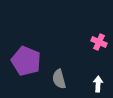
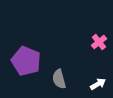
pink cross: rotated 28 degrees clockwise
white arrow: rotated 56 degrees clockwise
